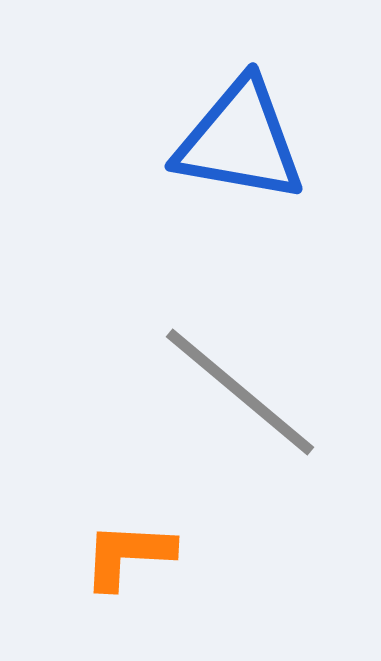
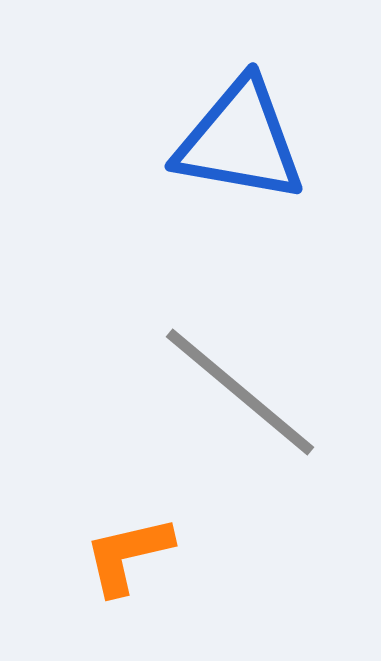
orange L-shape: rotated 16 degrees counterclockwise
